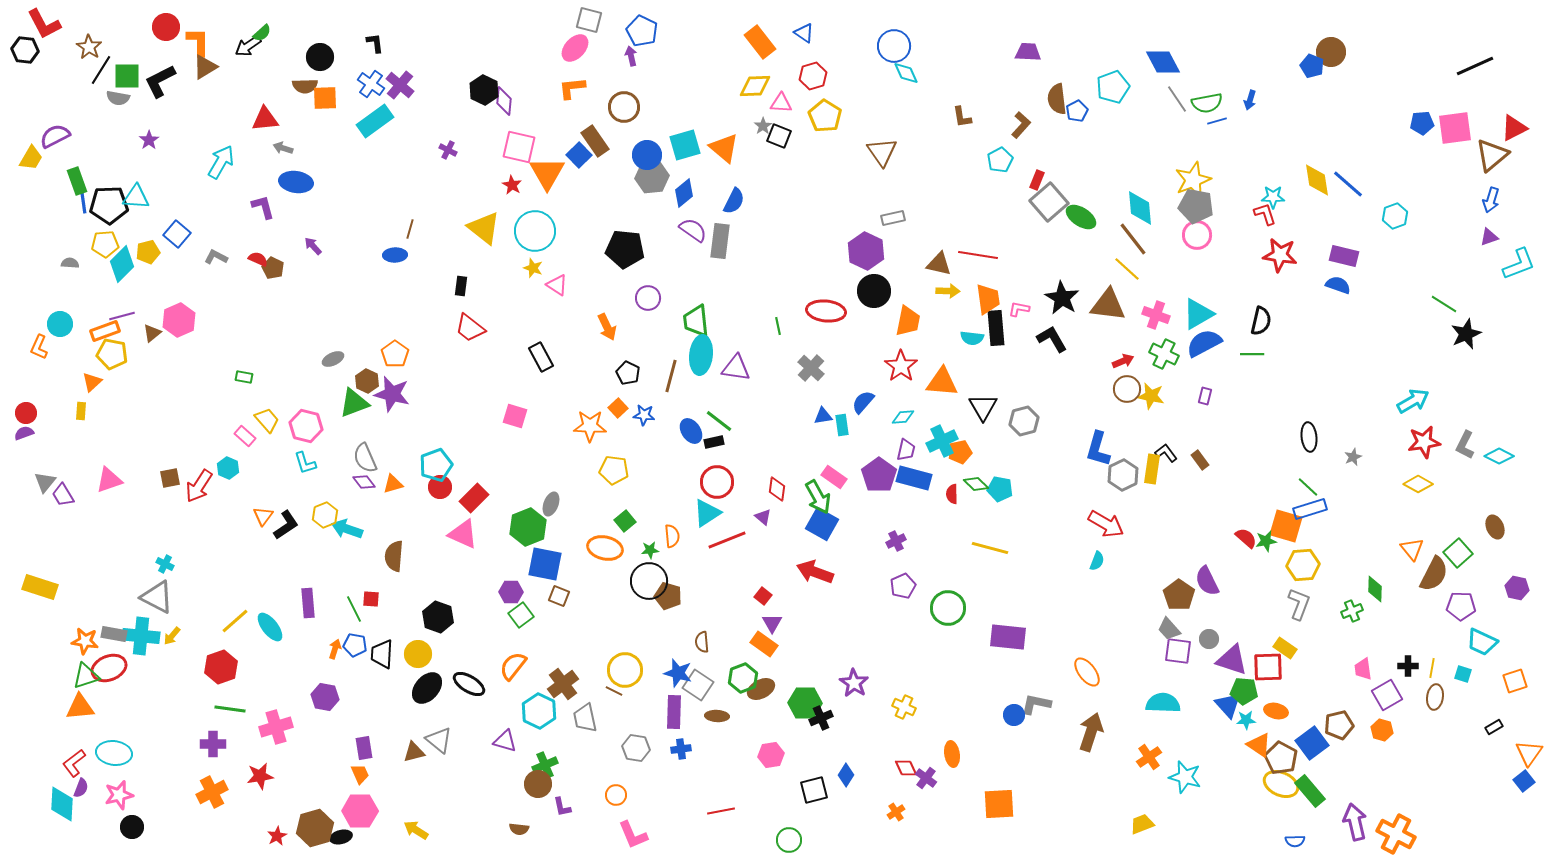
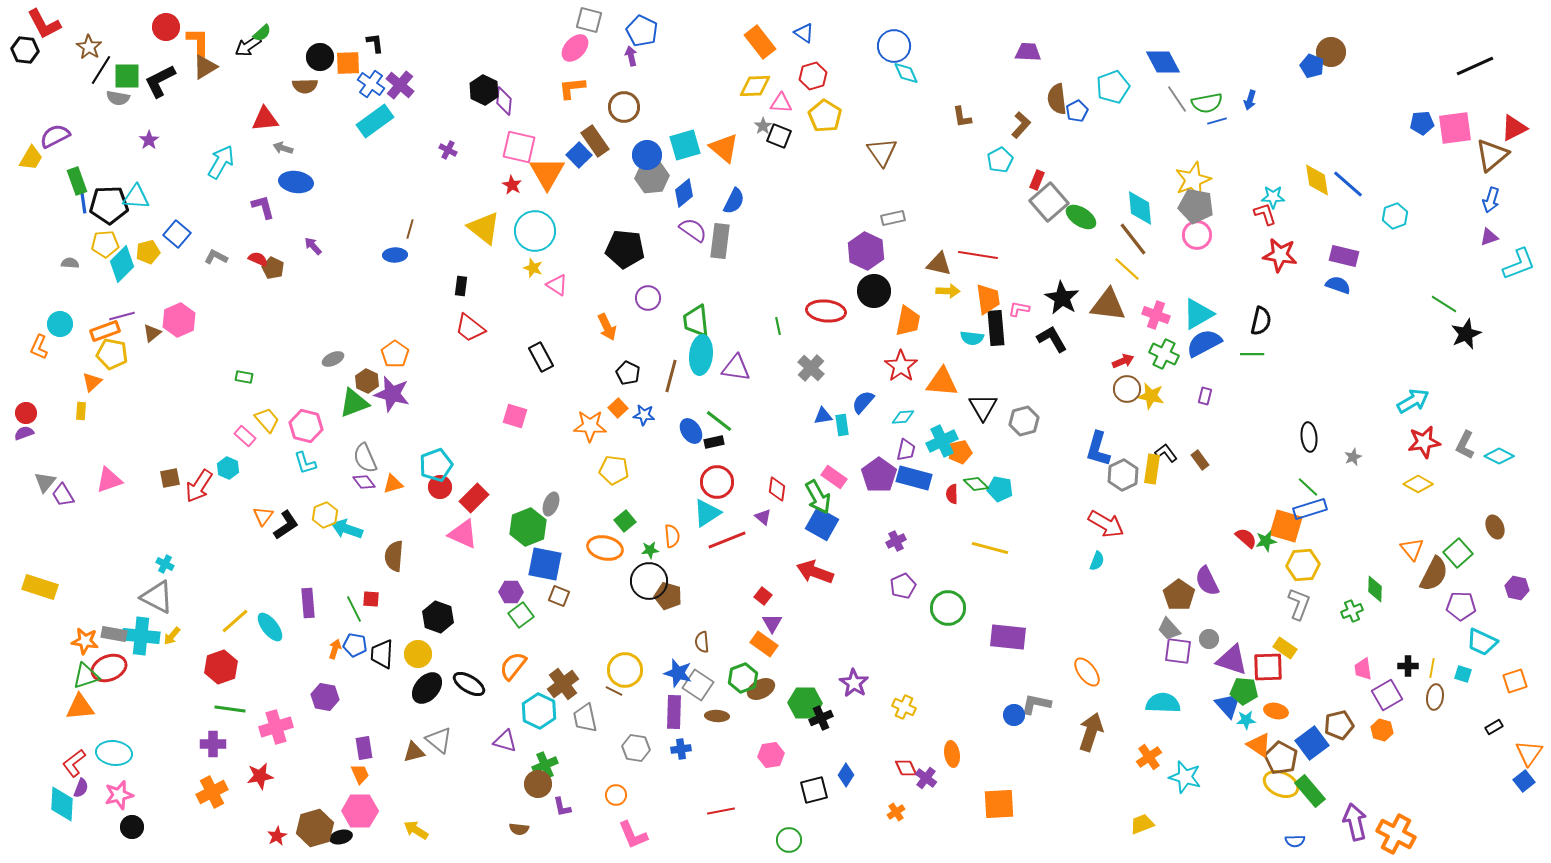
orange square at (325, 98): moved 23 px right, 35 px up
